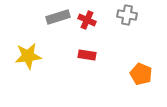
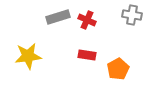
gray cross: moved 5 px right
orange pentagon: moved 23 px left, 5 px up; rotated 20 degrees clockwise
